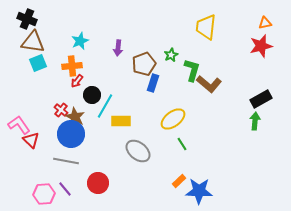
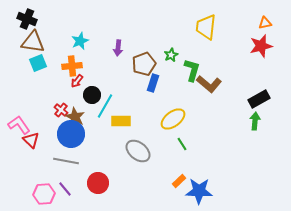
black rectangle: moved 2 px left
